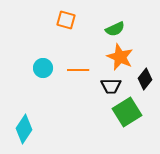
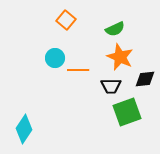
orange square: rotated 24 degrees clockwise
cyan circle: moved 12 px right, 10 px up
black diamond: rotated 45 degrees clockwise
green square: rotated 12 degrees clockwise
